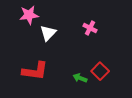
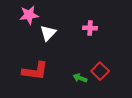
pink cross: rotated 24 degrees counterclockwise
